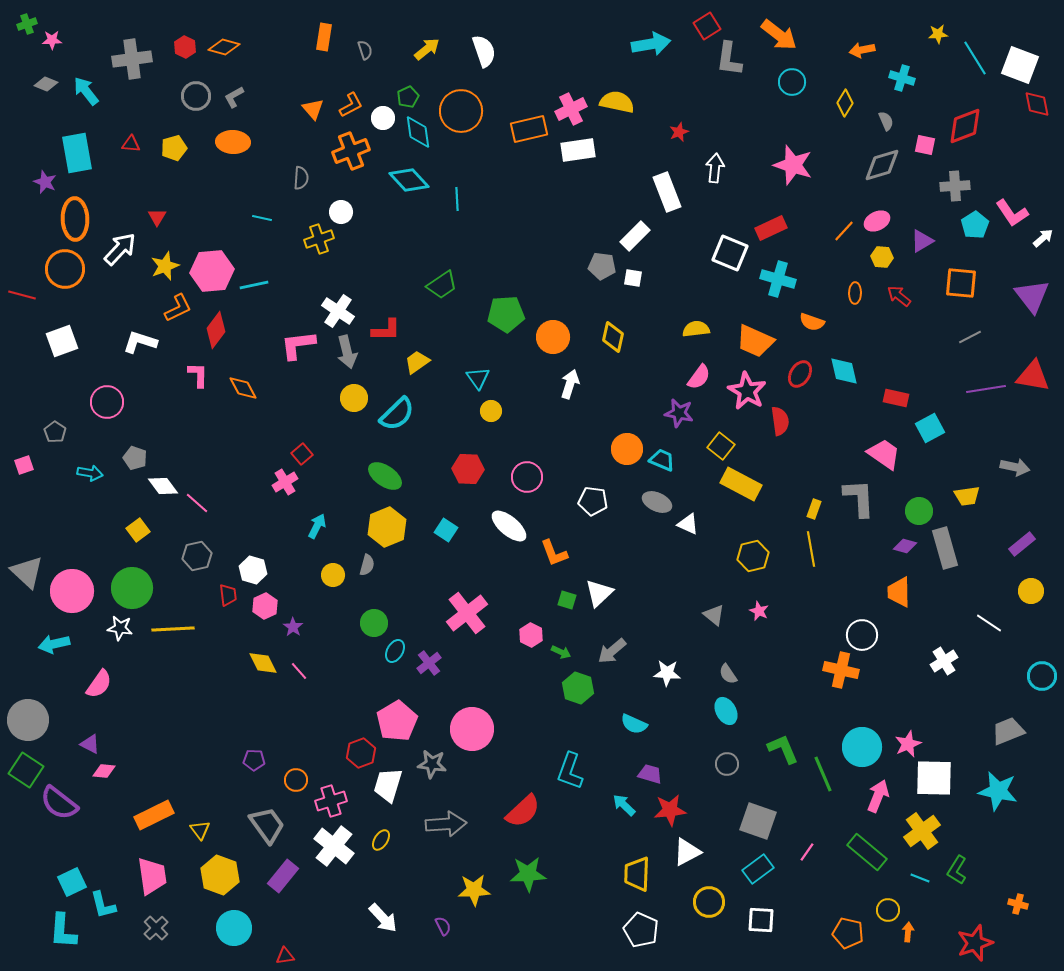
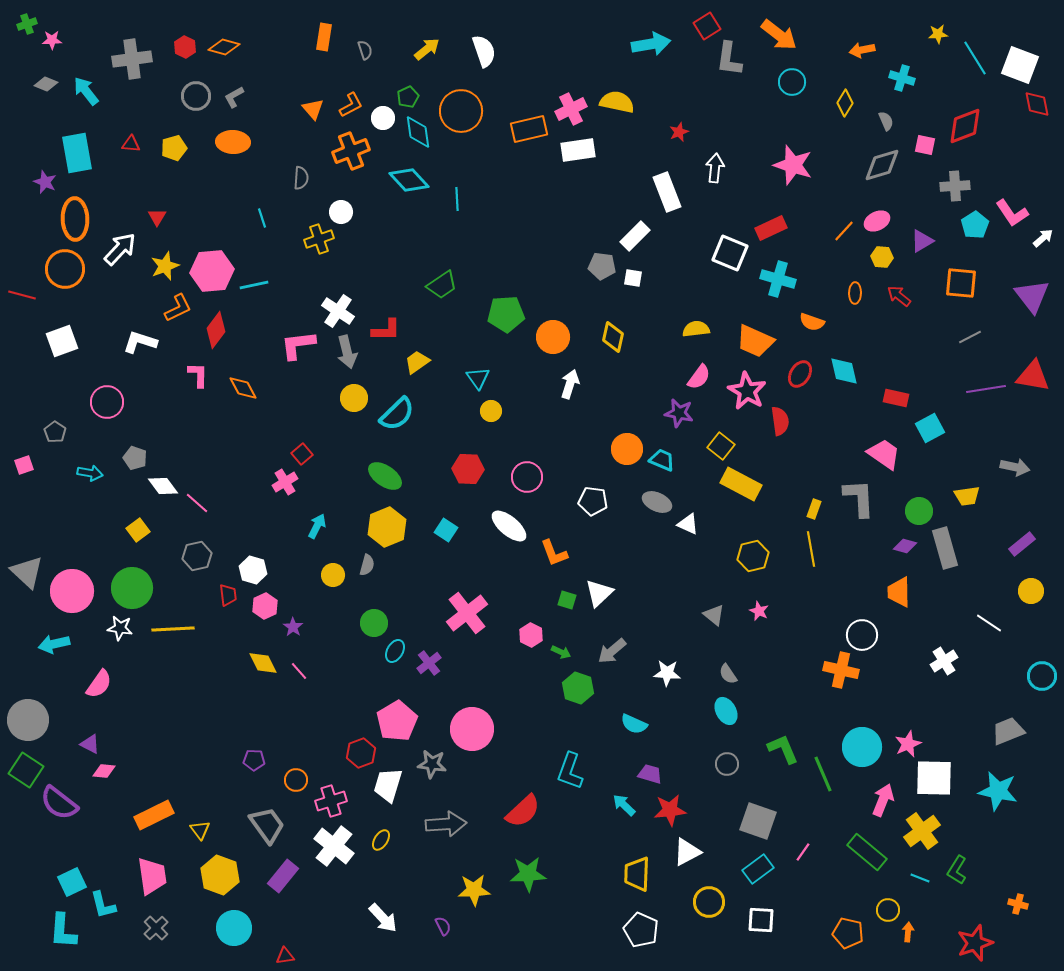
cyan line at (262, 218): rotated 60 degrees clockwise
pink arrow at (878, 796): moved 5 px right, 4 px down
pink line at (807, 852): moved 4 px left
